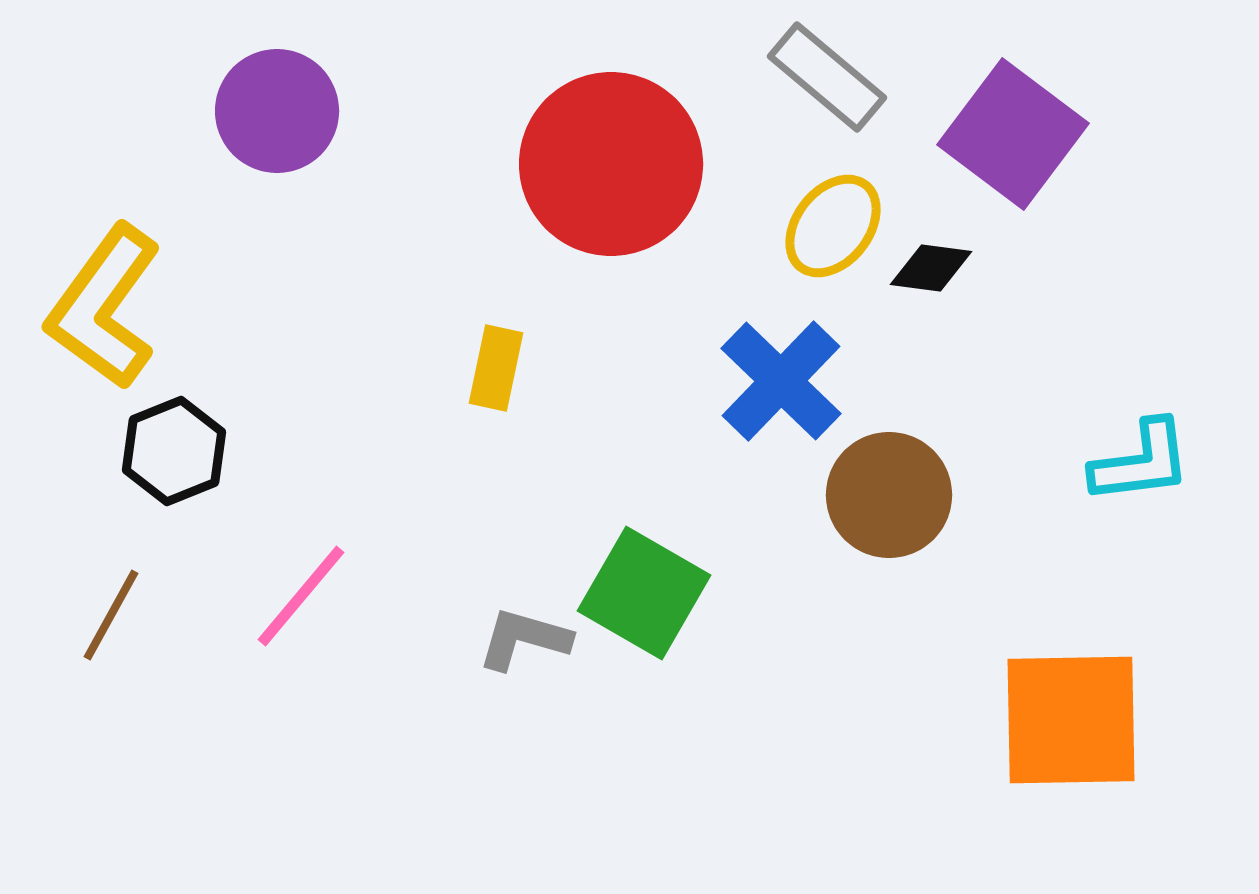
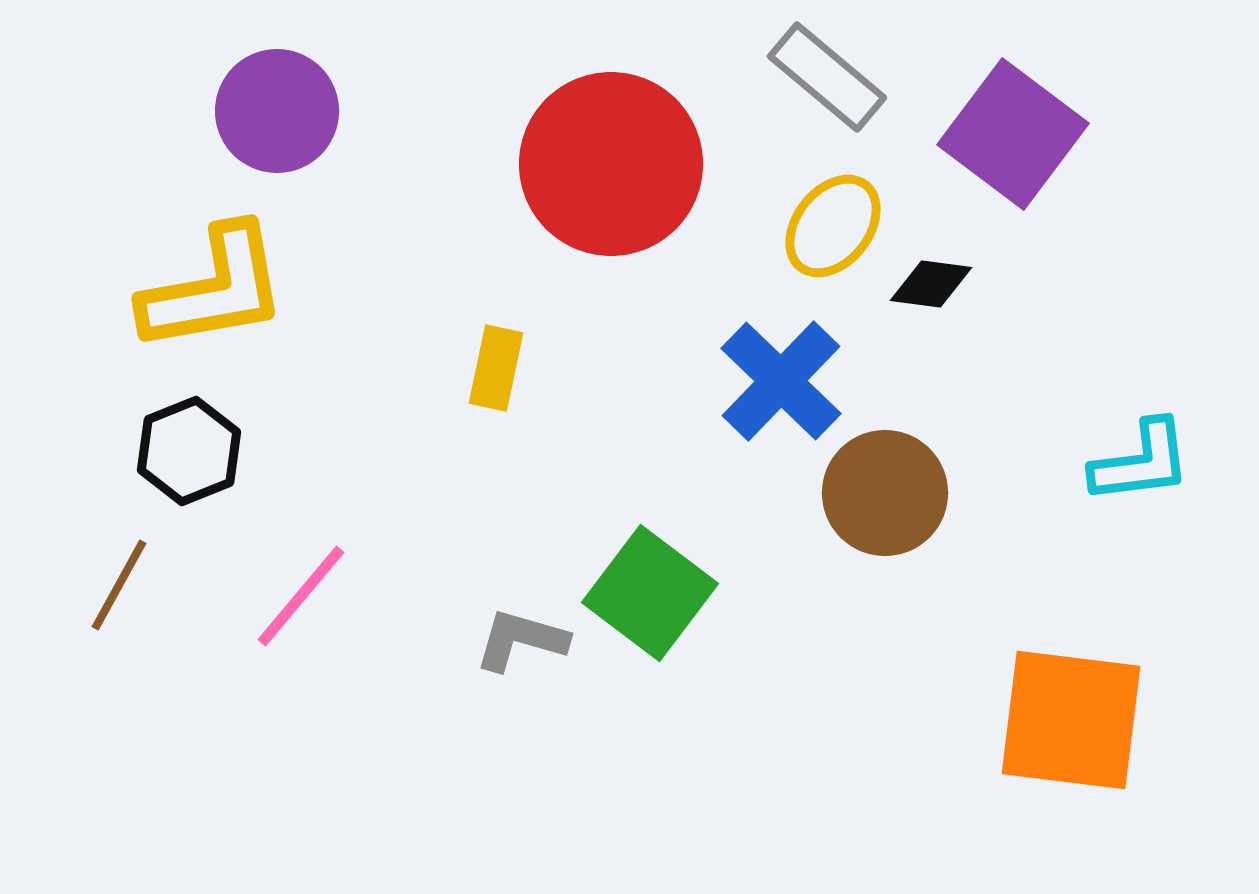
black diamond: moved 16 px down
yellow L-shape: moved 110 px right, 18 px up; rotated 136 degrees counterclockwise
black hexagon: moved 15 px right
brown circle: moved 4 px left, 2 px up
green square: moved 6 px right; rotated 7 degrees clockwise
brown line: moved 8 px right, 30 px up
gray L-shape: moved 3 px left, 1 px down
orange square: rotated 8 degrees clockwise
